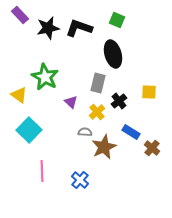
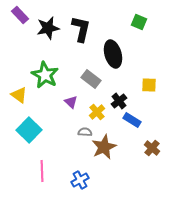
green square: moved 22 px right, 2 px down
black L-shape: moved 2 px right, 1 px down; rotated 84 degrees clockwise
green star: moved 2 px up
gray rectangle: moved 7 px left, 4 px up; rotated 66 degrees counterclockwise
yellow square: moved 7 px up
blue rectangle: moved 1 px right, 12 px up
blue cross: rotated 18 degrees clockwise
